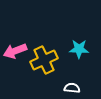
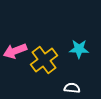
yellow cross: rotated 12 degrees counterclockwise
